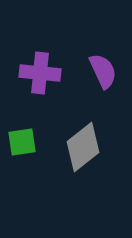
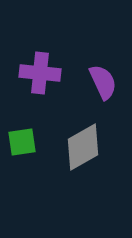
purple semicircle: moved 11 px down
gray diamond: rotated 9 degrees clockwise
